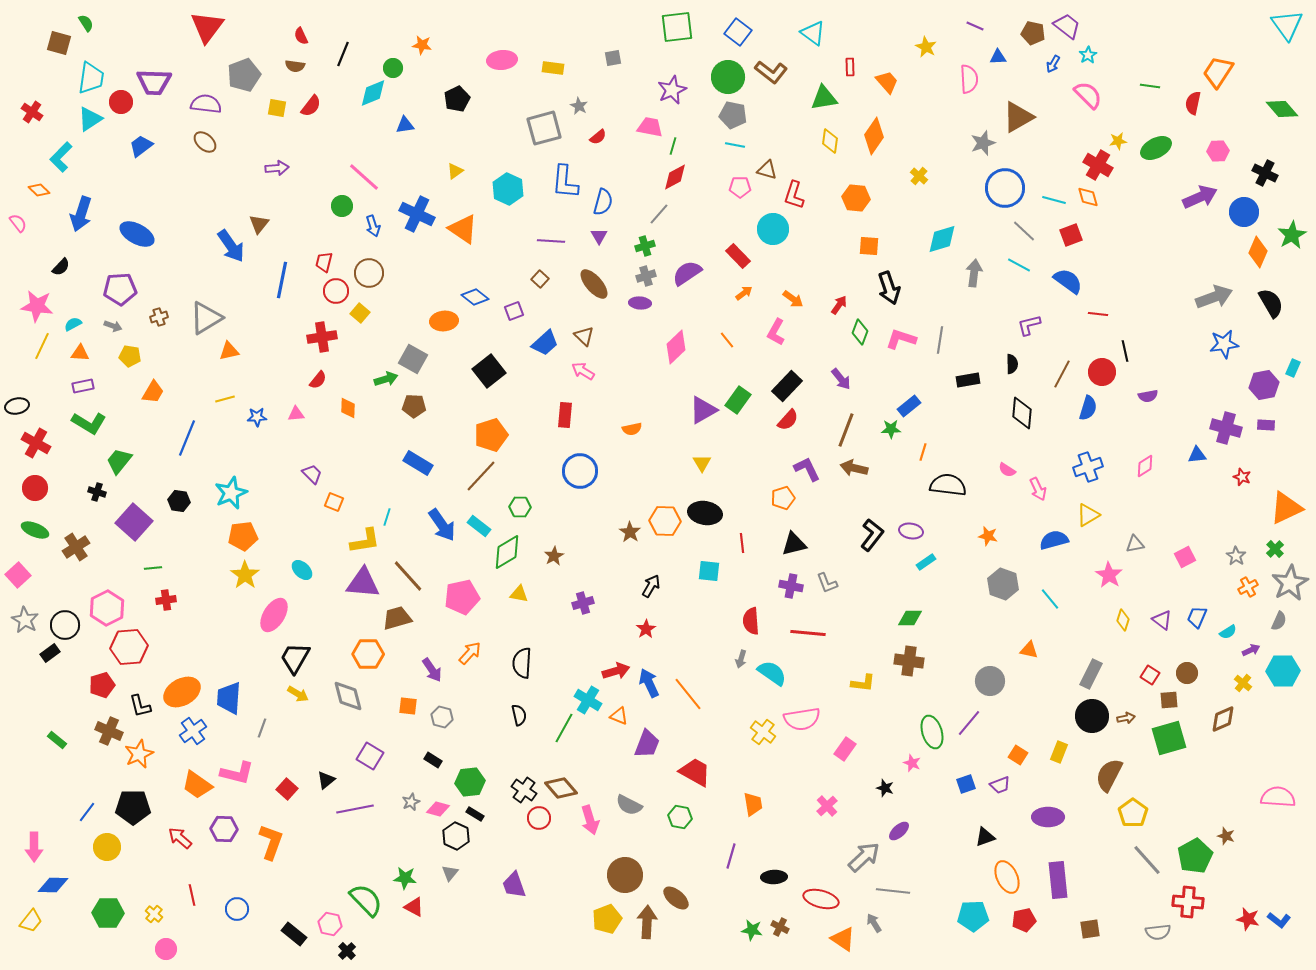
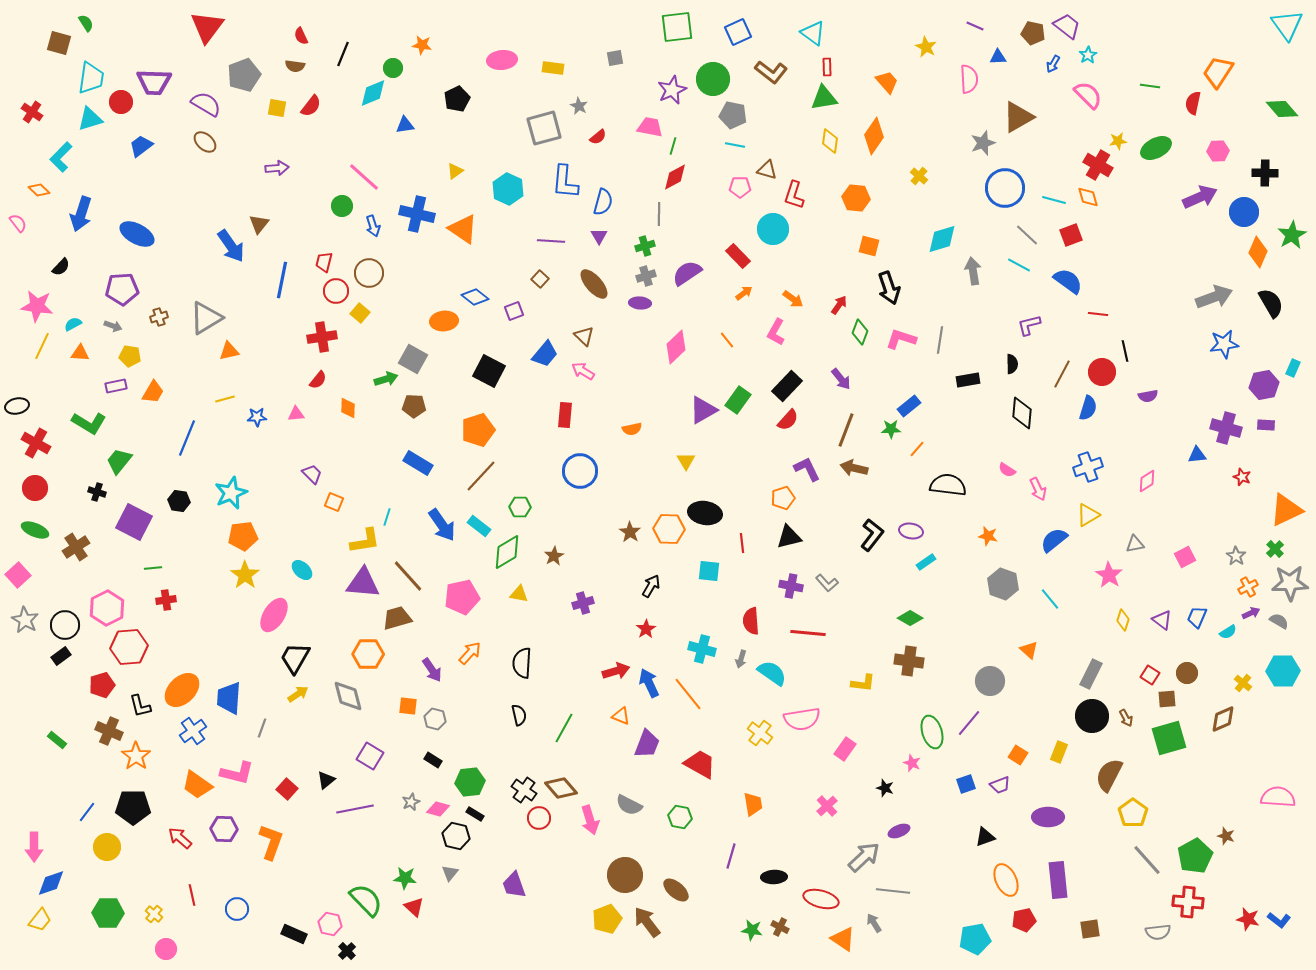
blue square at (738, 32): rotated 28 degrees clockwise
gray square at (613, 58): moved 2 px right
red rectangle at (850, 67): moved 23 px left
green circle at (728, 77): moved 15 px left, 2 px down
purple semicircle at (206, 104): rotated 24 degrees clockwise
cyan triangle at (90, 119): rotated 16 degrees clockwise
black cross at (1265, 173): rotated 25 degrees counterclockwise
blue cross at (417, 214): rotated 12 degrees counterclockwise
gray line at (659, 214): rotated 40 degrees counterclockwise
gray line at (1024, 231): moved 3 px right, 4 px down
orange square at (869, 246): rotated 10 degrees clockwise
gray arrow at (974, 273): moved 1 px left, 2 px up; rotated 16 degrees counterclockwise
purple pentagon at (120, 289): moved 2 px right
blue trapezoid at (545, 343): moved 11 px down; rotated 8 degrees counterclockwise
black square at (489, 371): rotated 24 degrees counterclockwise
purple rectangle at (83, 386): moved 33 px right
orange pentagon at (491, 435): moved 13 px left, 5 px up
orange line at (923, 452): moved 6 px left, 3 px up; rotated 24 degrees clockwise
yellow triangle at (702, 463): moved 16 px left, 2 px up
pink diamond at (1145, 466): moved 2 px right, 15 px down
orange triangle at (1286, 508): moved 2 px down
orange hexagon at (665, 521): moved 4 px right, 8 px down
purple square at (134, 522): rotated 15 degrees counterclockwise
blue semicircle at (1054, 540): rotated 24 degrees counterclockwise
black triangle at (794, 544): moved 5 px left, 7 px up
gray L-shape at (827, 583): rotated 20 degrees counterclockwise
gray star at (1290, 583): rotated 27 degrees clockwise
green diamond at (910, 618): rotated 30 degrees clockwise
gray semicircle at (1279, 621): rotated 84 degrees counterclockwise
orange triangle at (1029, 650): rotated 30 degrees clockwise
purple arrow at (1251, 650): moved 37 px up
black rectangle at (50, 653): moved 11 px right, 3 px down
orange ellipse at (182, 692): moved 2 px up; rotated 15 degrees counterclockwise
yellow arrow at (298, 694): rotated 65 degrees counterclockwise
cyan cross at (588, 700): moved 114 px right, 51 px up; rotated 16 degrees counterclockwise
brown square at (1169, 700): moved 2 px left, 1 px up
orange triangle at (619, 716): moved 2 px right
gray hexagon at (442, 717): moved 7 px left, 2 px down
brown arrow at (1126, 718): rotated 72 degrees clockwise
yellow cross at (763, 732): moved 3 px left, 1 px down
orange star at (139, 754): moved 3 px left, 2 px down; rotated 12 degrees counterclockwise
red trapezoid at (695, 772): moved 5 px right, 8 px up
purple ellipse at (899, 831): rotated 20 degrees clockwise
black hexagon at (456, 836): rotated 12 degrees counterclockwise
orange ellipse at (1007, 877): moved 1 px left, 3 px down
blue diamond at (53, 885): moved 2 px left, 2 px up; rotated 20 degrees counterclockwise
brown ellipse at (676, 898): moved 8 px up
red triangle at (414, 907): rotated 15 degrees clockwise
cyan pentagon at (973, 916): moved 2 px right, 23 px down; rotated 8 degrees counterclockwise
yellow trapezoid at (31, 921): moved 9 px right, 1 px up
brown arrow at (647, 922): rotated 40 degrees counterclockwise
black rectangle at (294, 934): rotated 15 degrees counterclockwise
